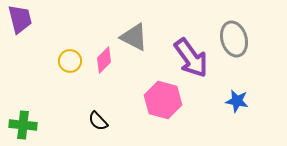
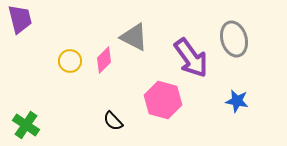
black semicircle: moved 15 px right
green cross: moved 3 px right; rotated 28 degrees clockwise
